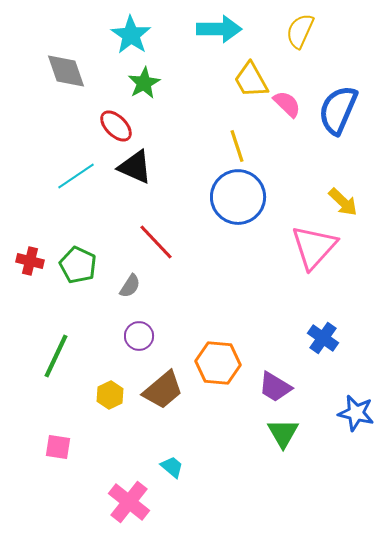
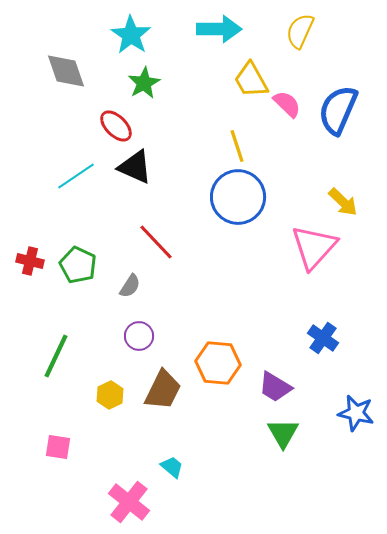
brown trapezoid: rotated 24 degrees counterclockwise
